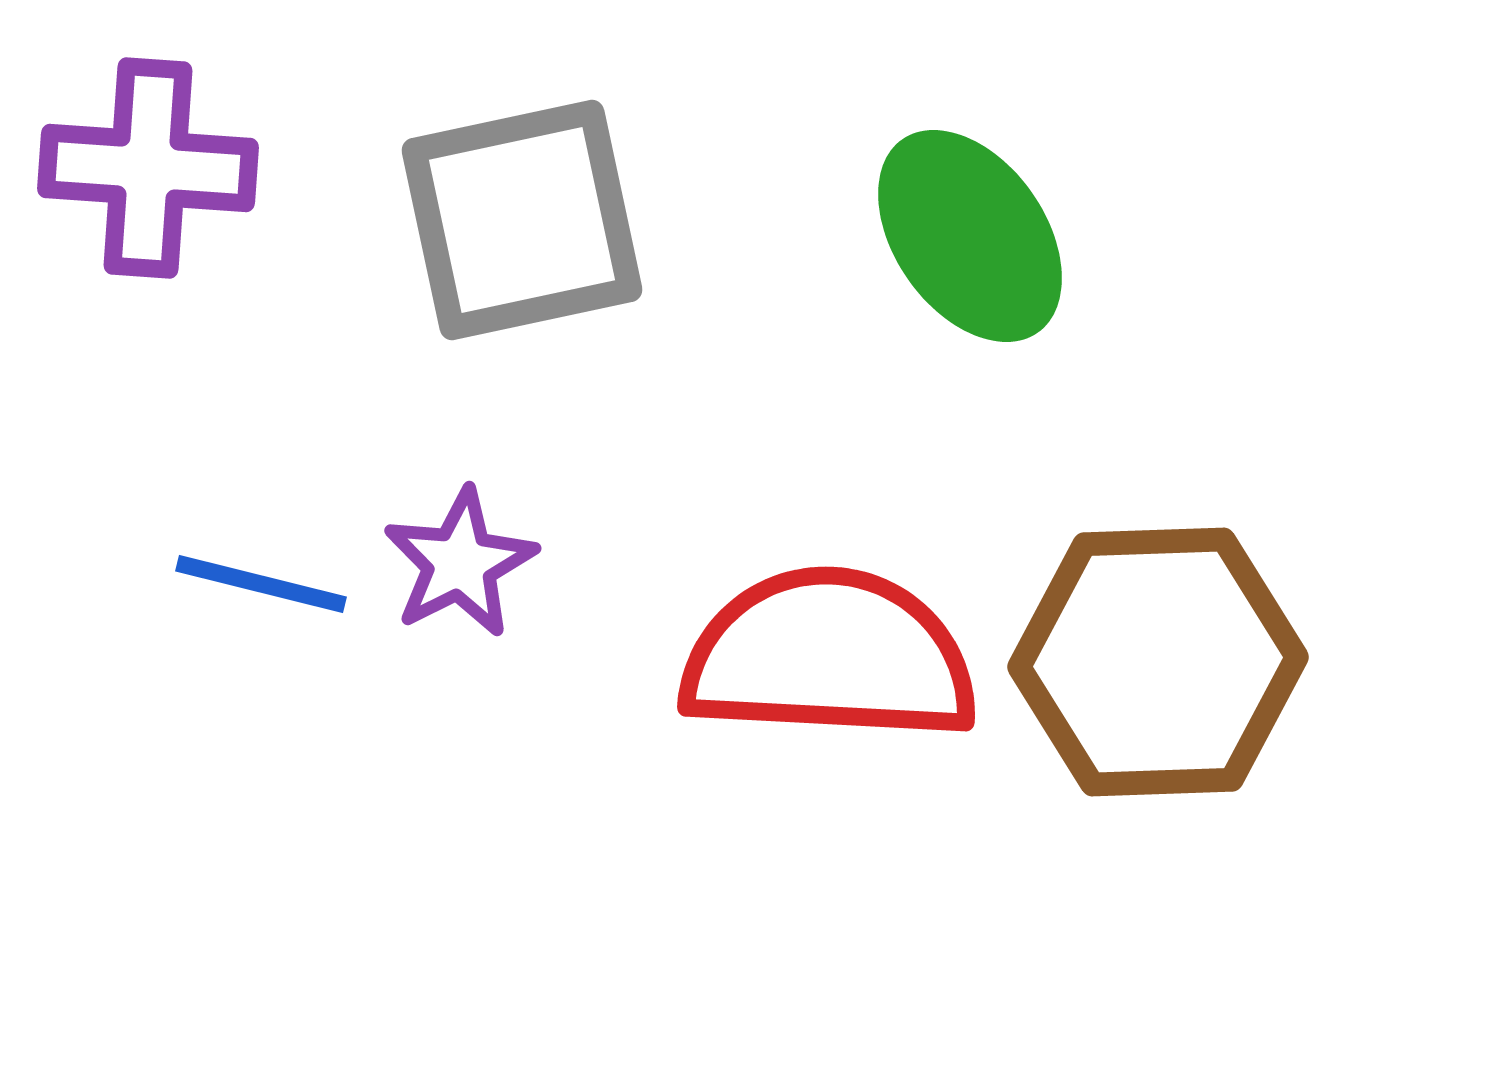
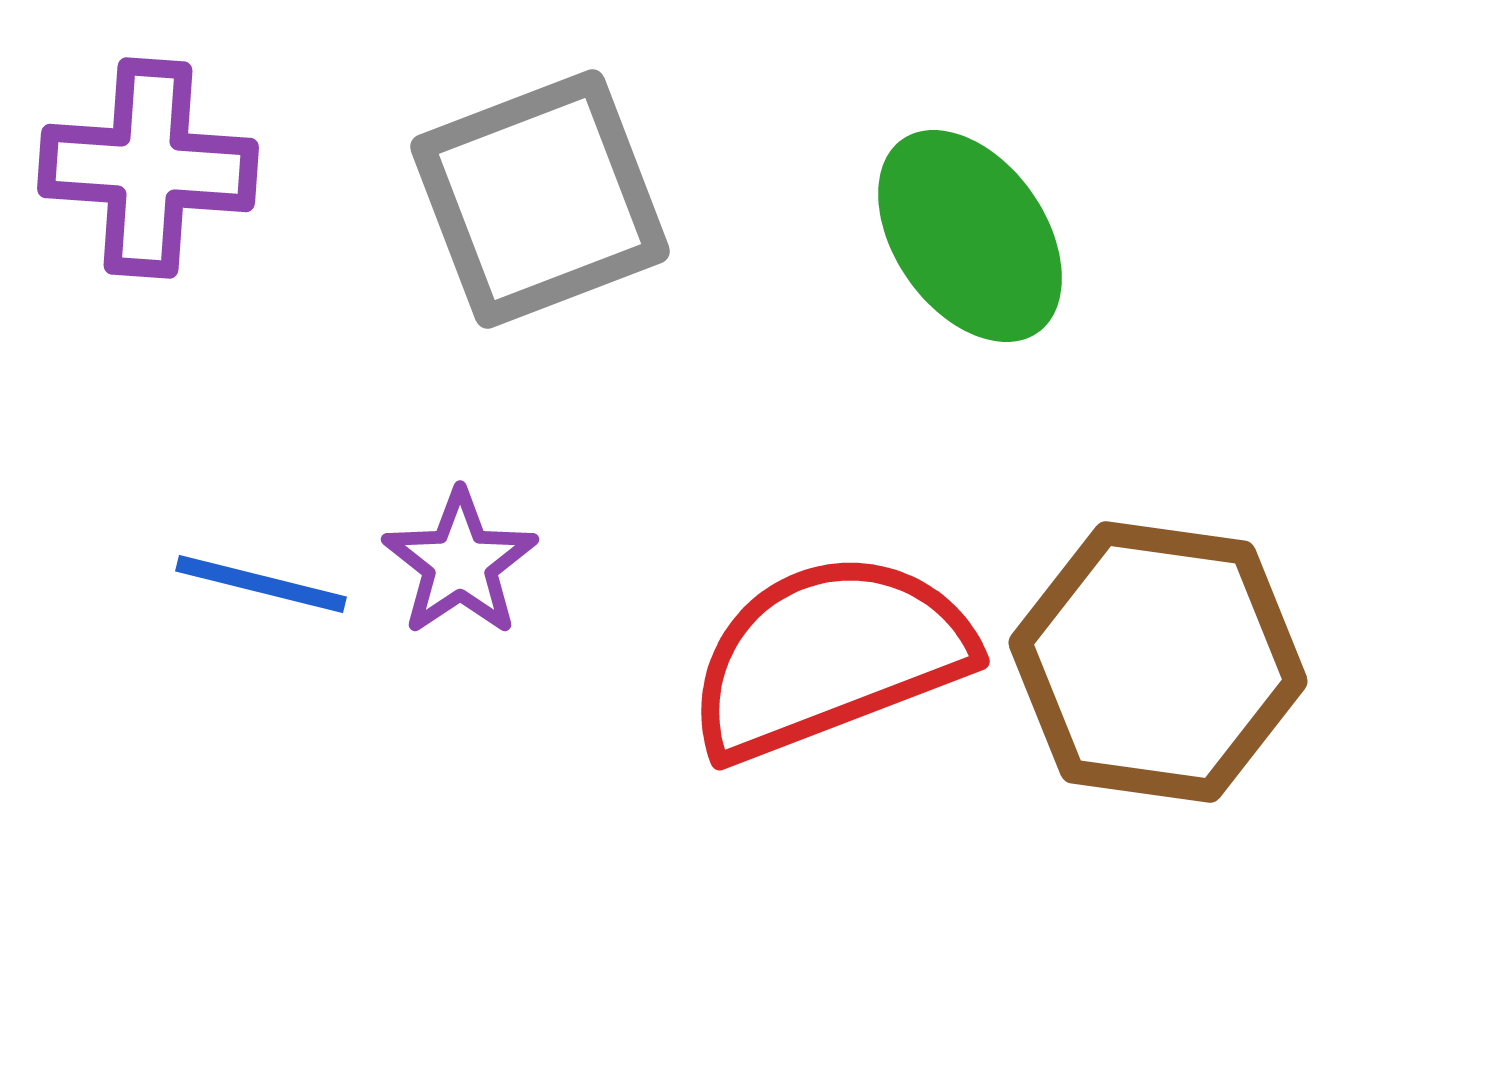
gray square: moved 18 px right, 21 px up; rotated 9 degrees counterclockwise
purple star: rotated 7 degrees counterclockwise
red semicircle: rotated 24 degrees counterclockwise
brown hexagon: rotated 10 degrees clockwise
